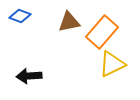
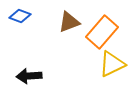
brown triangle: rotated 10 degrees counterclockwise
